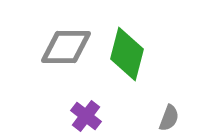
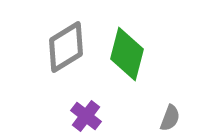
gray diamond: rotated 32 degrees counterclockwise
gray semicircle: moved 1 px right
